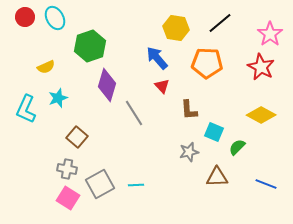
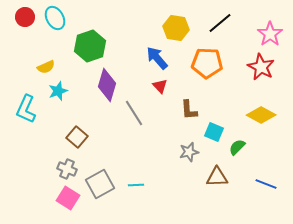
red triangle: moved 2 px left
cyan star: moved 7 px up
gray cross: rotated 12 degrees clockwise
